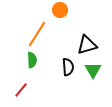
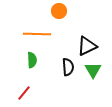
orange circle: moved 1 px left, 1 px down
orange line: rotated 60 degrees clockwise
black triangle: moved 1 px down; rotated 10 degrees counterclockwise
red line: moved 3 px right, 3 px down
